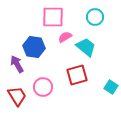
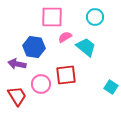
pink square: moved 1 px left
purple arrow: rotated 48 degrees counterclockwise
red square: moved 11 px left; rotated 10 degrees clockwise
pink circle: moved 2 px left, 3 px up
